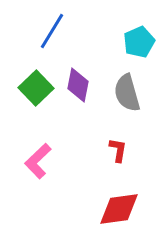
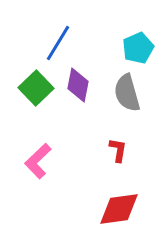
blue line: moved 6 px right, 12 px down
cyan pentagon: moved 1 px left, 6 px down
